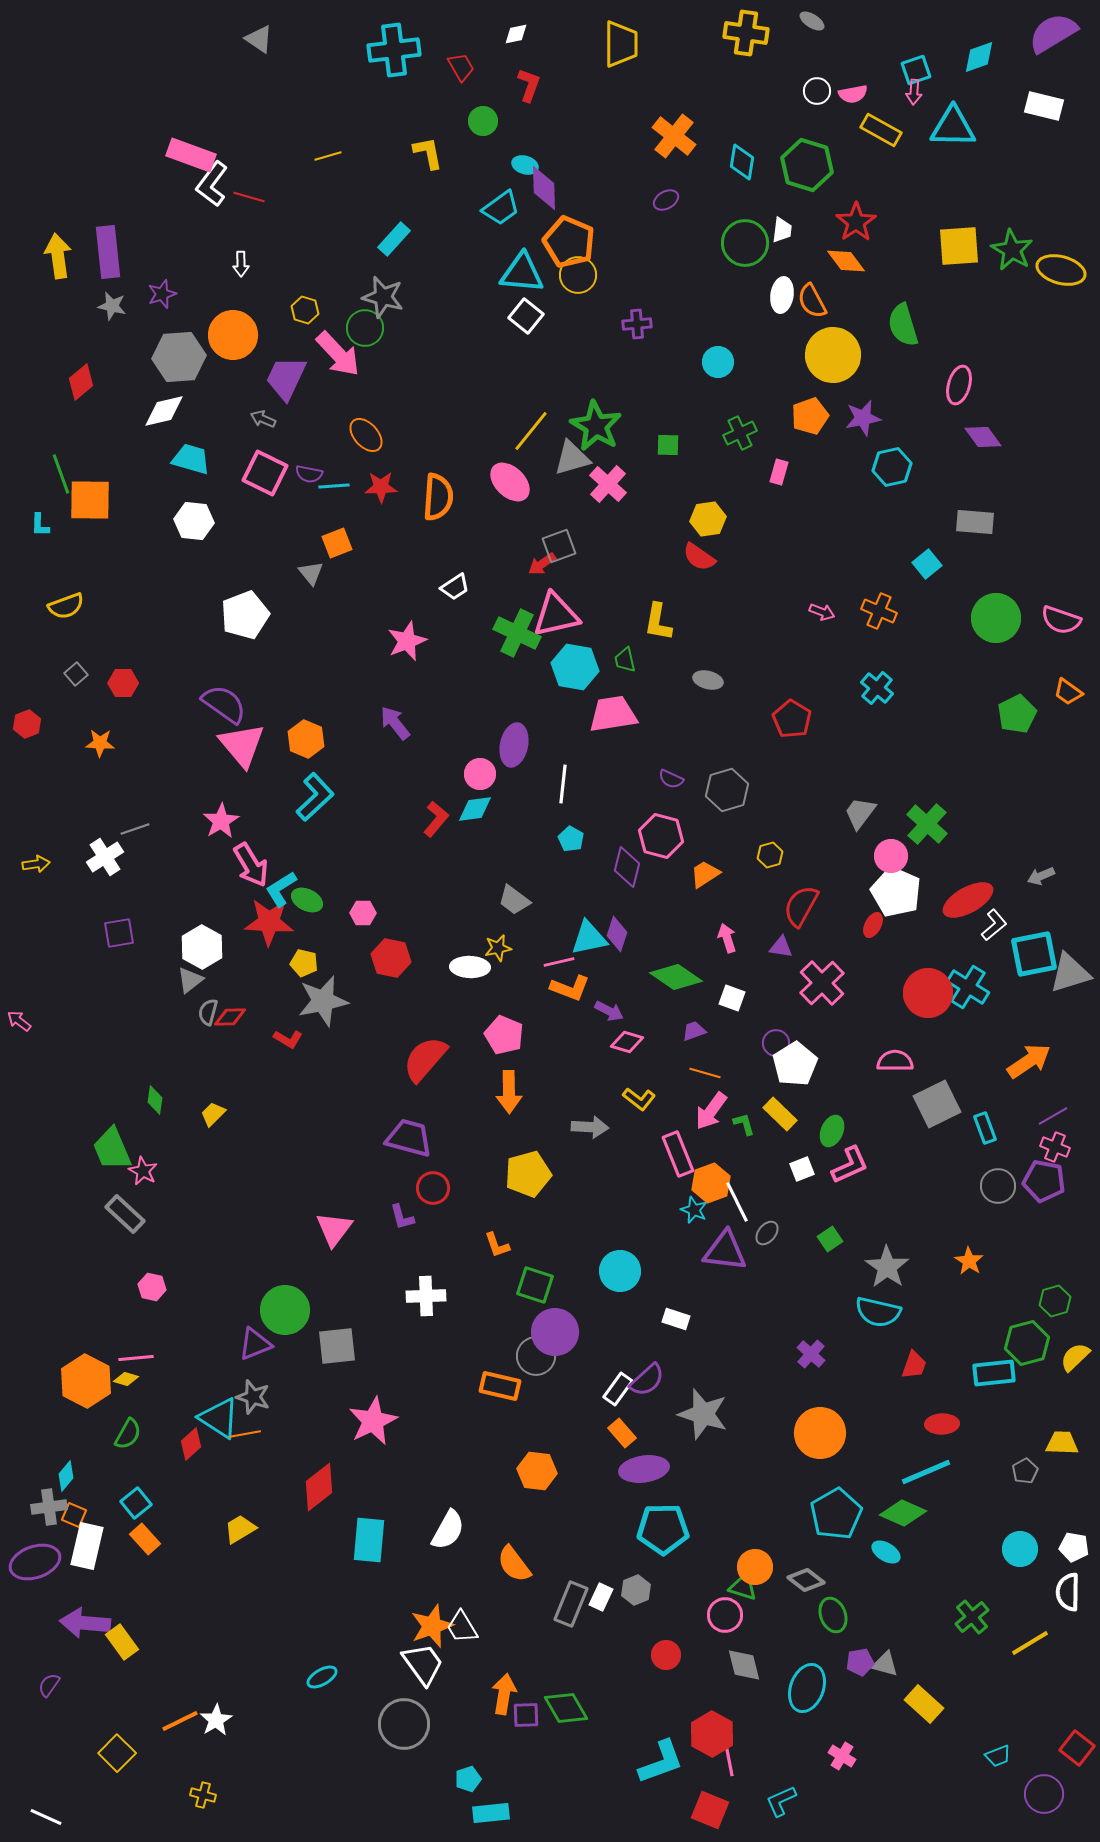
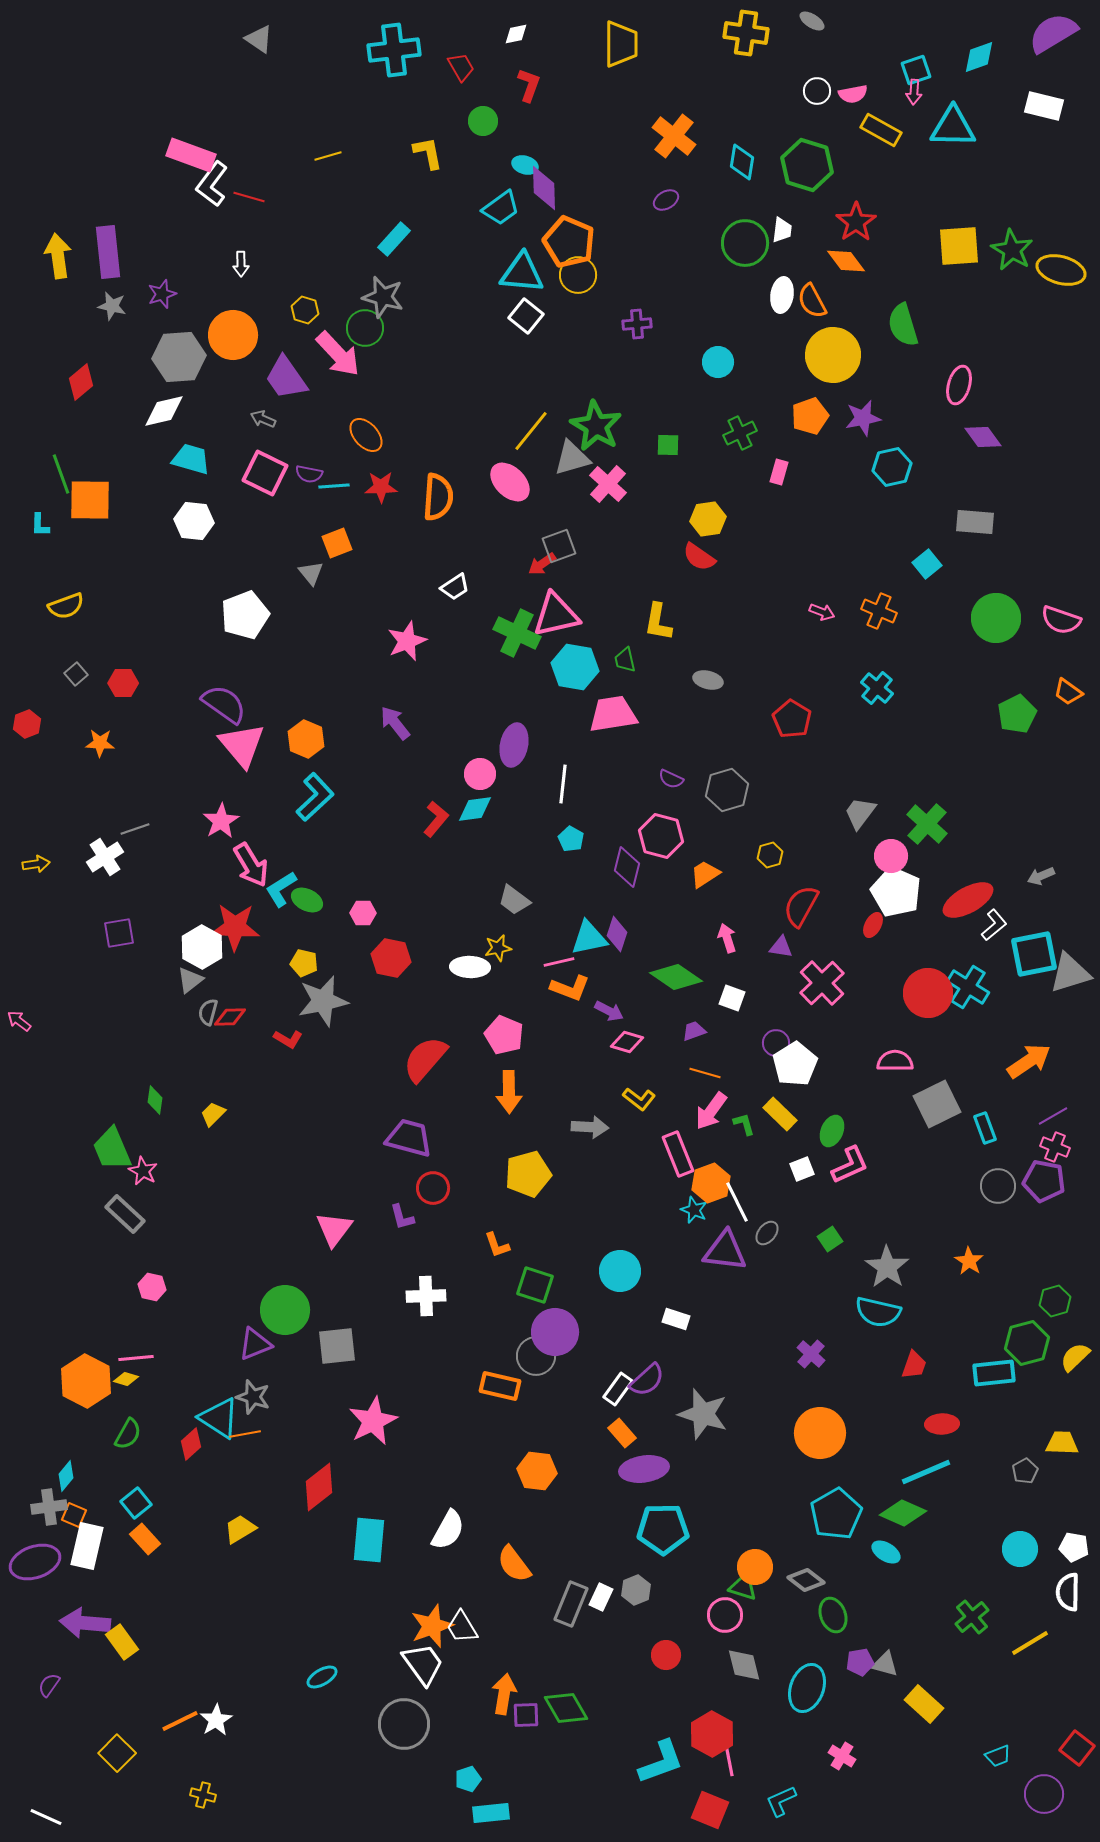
purple trapezoid at (286, 378): rotated 60 degrees counterclockwise
red star at (269, 922): moved 34 px left, 5 px down
